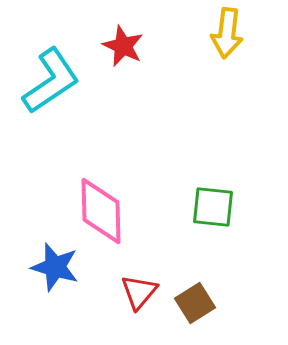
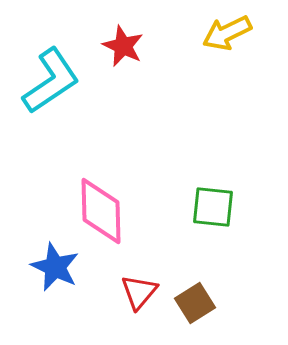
yellow arrow: rotated 57 degrees clockwise
blue star: rotated 9 degrees clockwise
